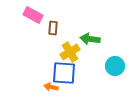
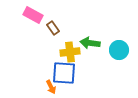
brown rectangle: rotated 40 degrees counterclockwise
green arrow: moved 4 px down
yellow cross: rotated 24 degrees clockwise
cyan circle: moved 4 px right, 16 px up
orange arrow: rotated 128 degrees counterclockwise
